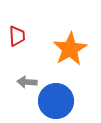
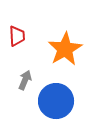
orange star: moved 5 px left
gray arrow: moved 2 px left, 2 px up; rotated 108 degrees clockwise
